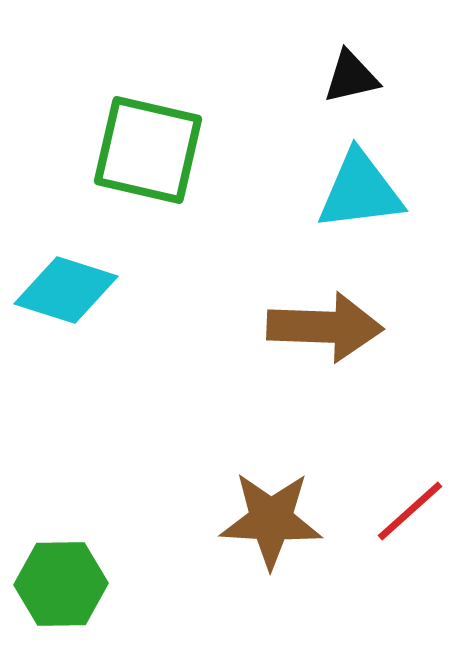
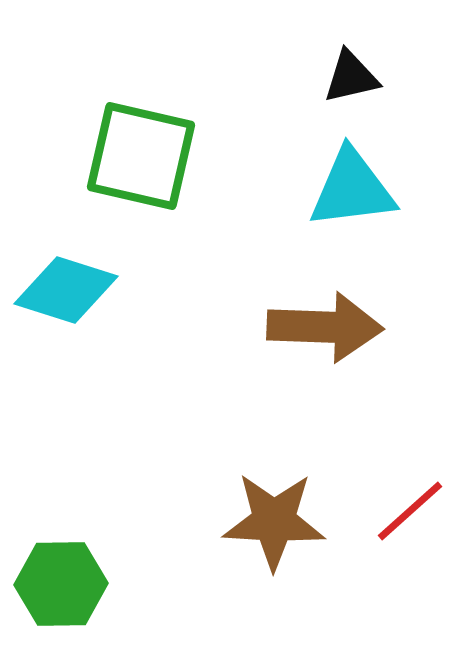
green square: moved 7 px left, 6 px down
cyan triangle: moved 8 px left, 2 px up
brown star: moved 3 px right, 1 px down
